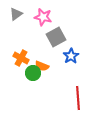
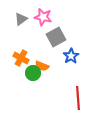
gray triangle: moved 5 px right, 5 px down
